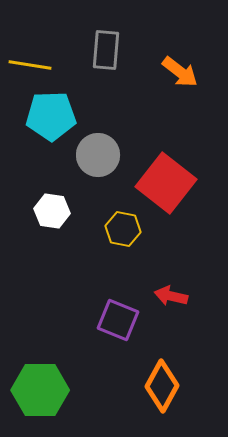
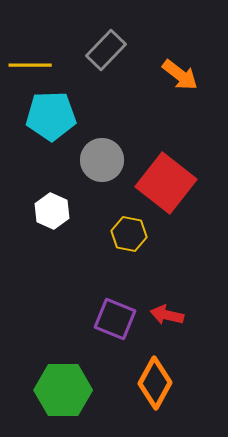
gray rectangle: rotated 39 degrees clockwise
yellow line: rotated 9 degrees counterclockwise
orange arrow: moved 3 px down
gray circle: moved 4 px right, 5 px down
white hexagon: rotated 16 degrees clockwise
yellow hexagon: moved 6 px right, 5 px down
red arrow: moved 4 px left, 19 px down
purple square: moved 3 px left, 1 px up
orange diamond: moved 7 px left, 3 px up
green hexagon: moved 23 px right
